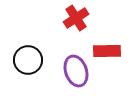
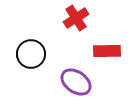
black circle: moved 3 px right, 6 px up
purple ellipse: moved 11 px down; rotated 36 degrees counterclockwise
